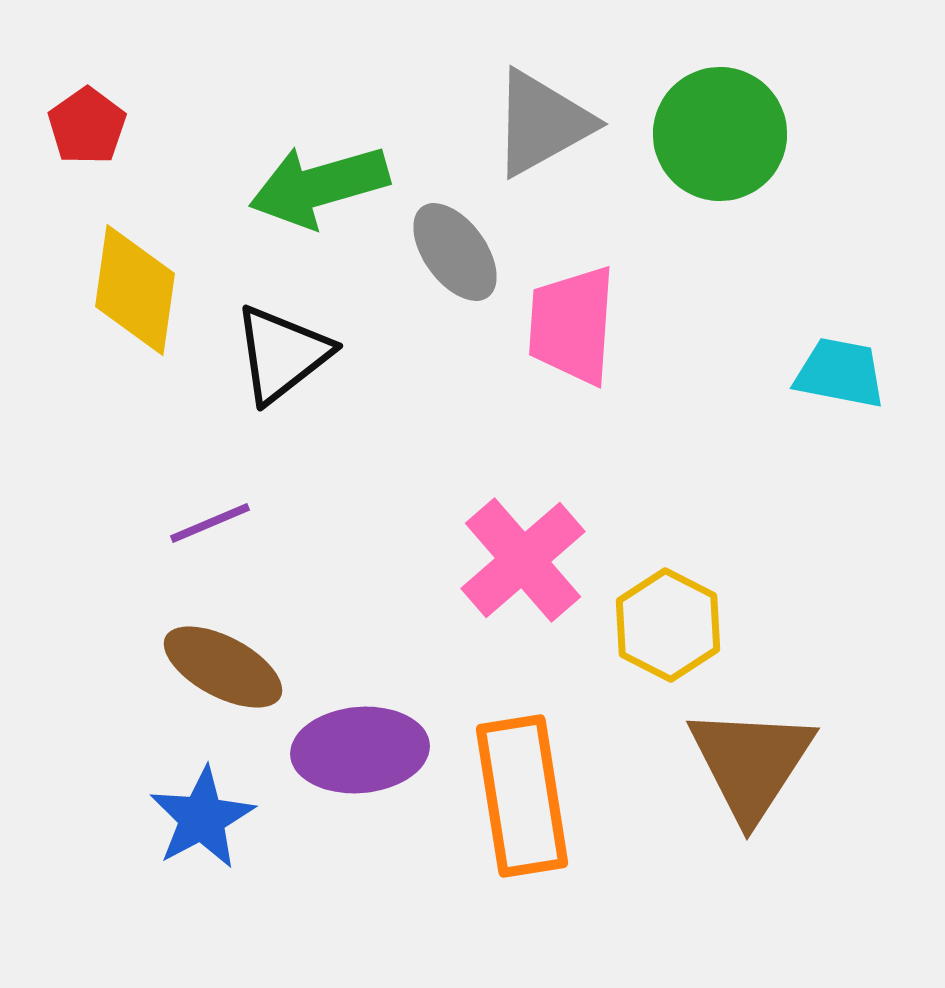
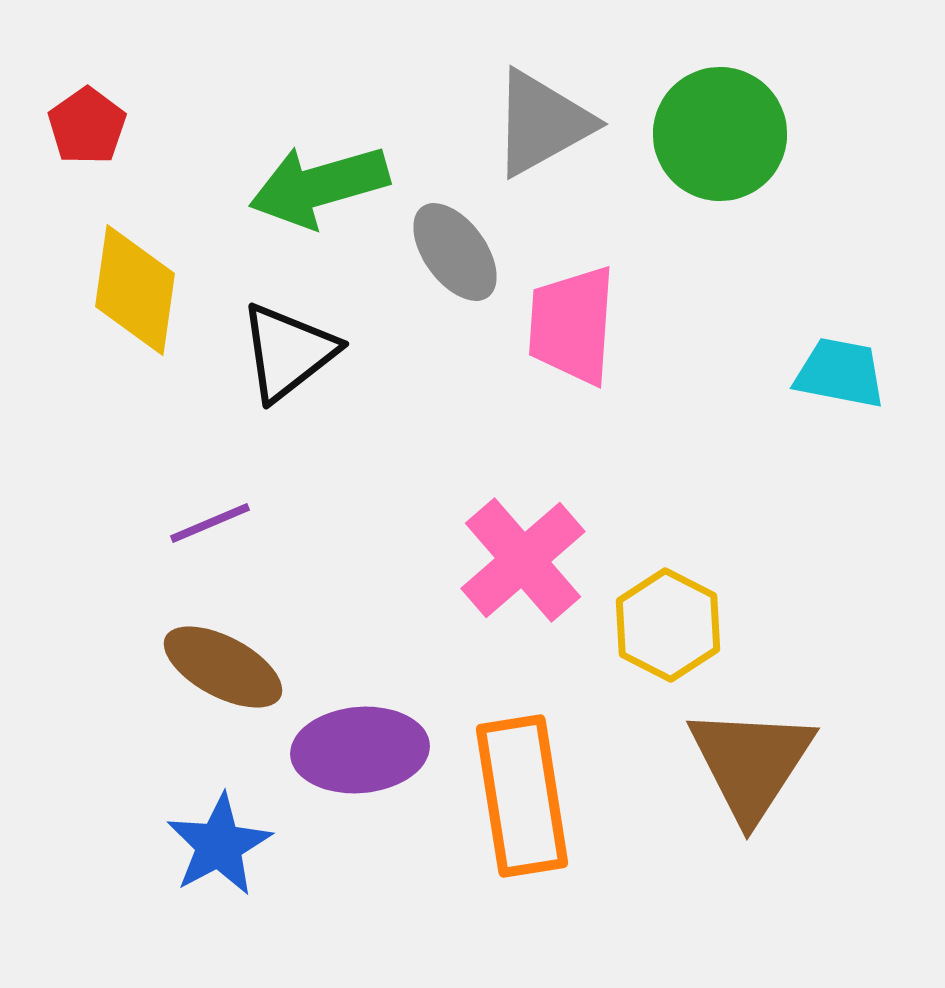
black triangle: moved 6 px right, 2 px up
blue star: moved 17 px right, 27 px down
